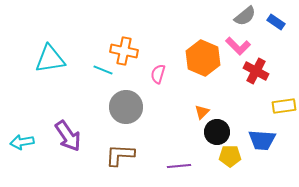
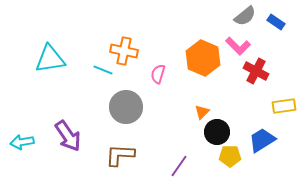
blue trapezoid: rotated 144 degrees clockwise
purple line: rotated 50 degrees counterclockwise
